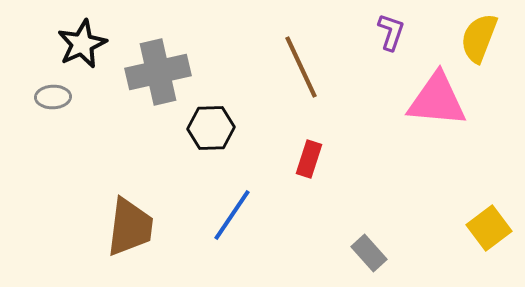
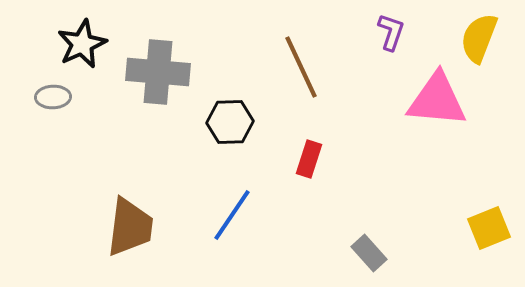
gray cross: rotated 18 degrees clockwise
black hexagon: moved 19 px right, 6 px up
yellow square: rotated 15 degrees clockwise
